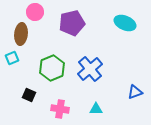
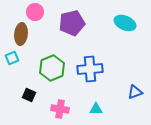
blue cross: rotated 35 degrees clockwise
